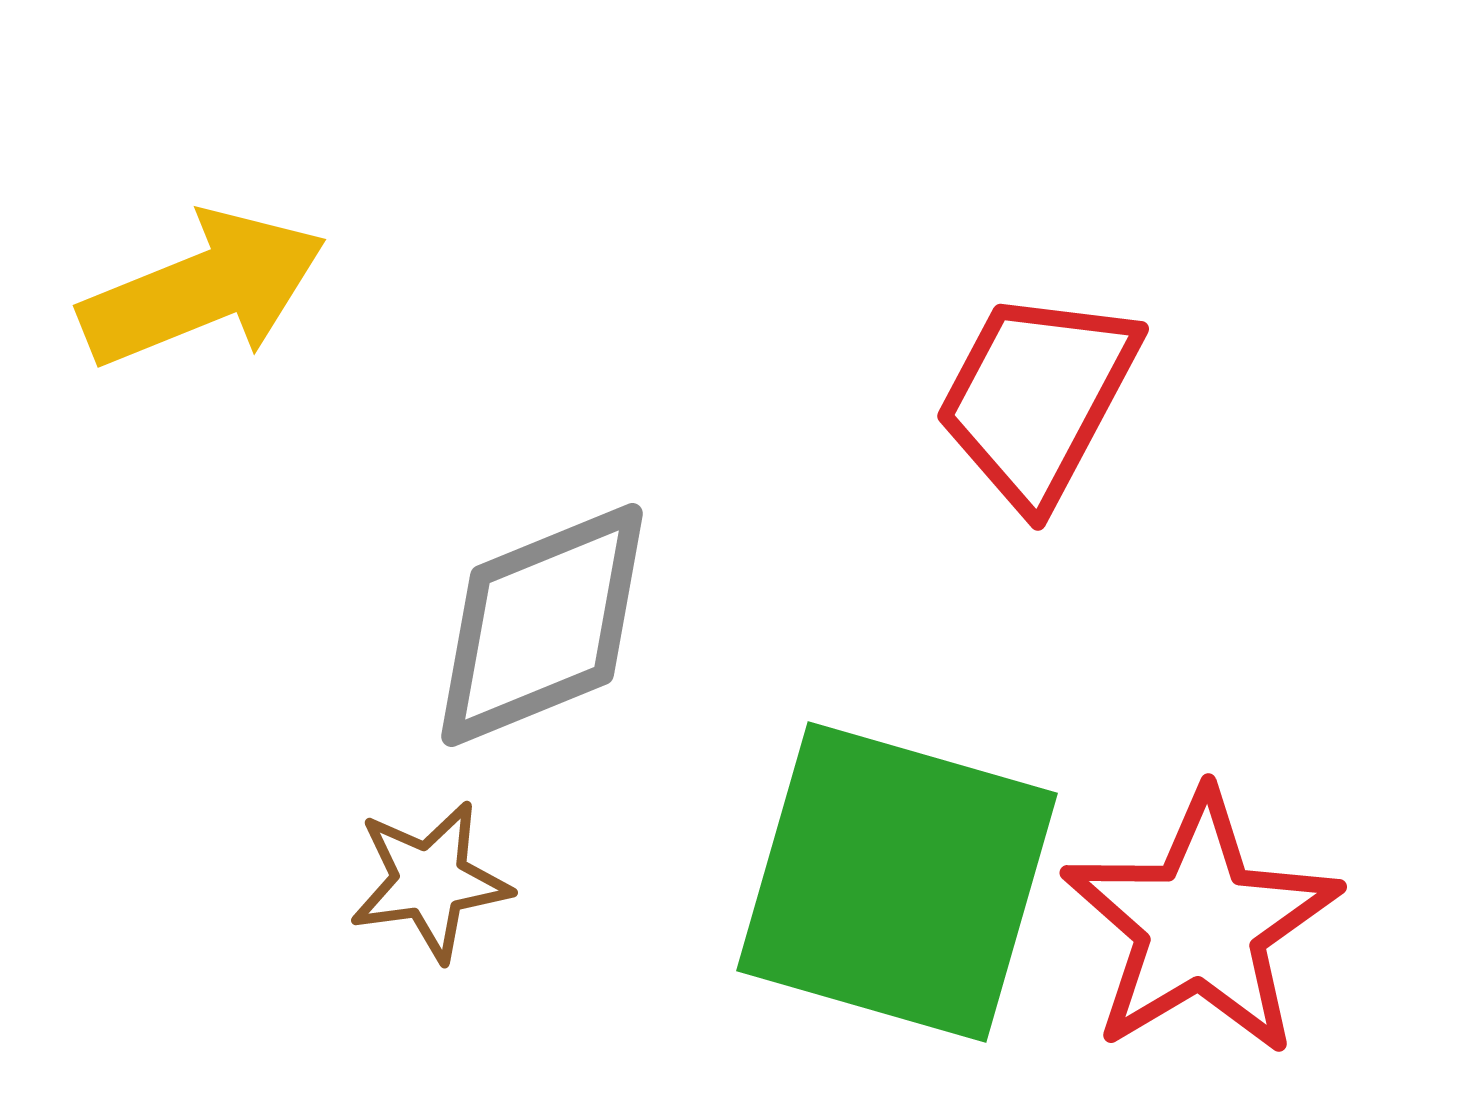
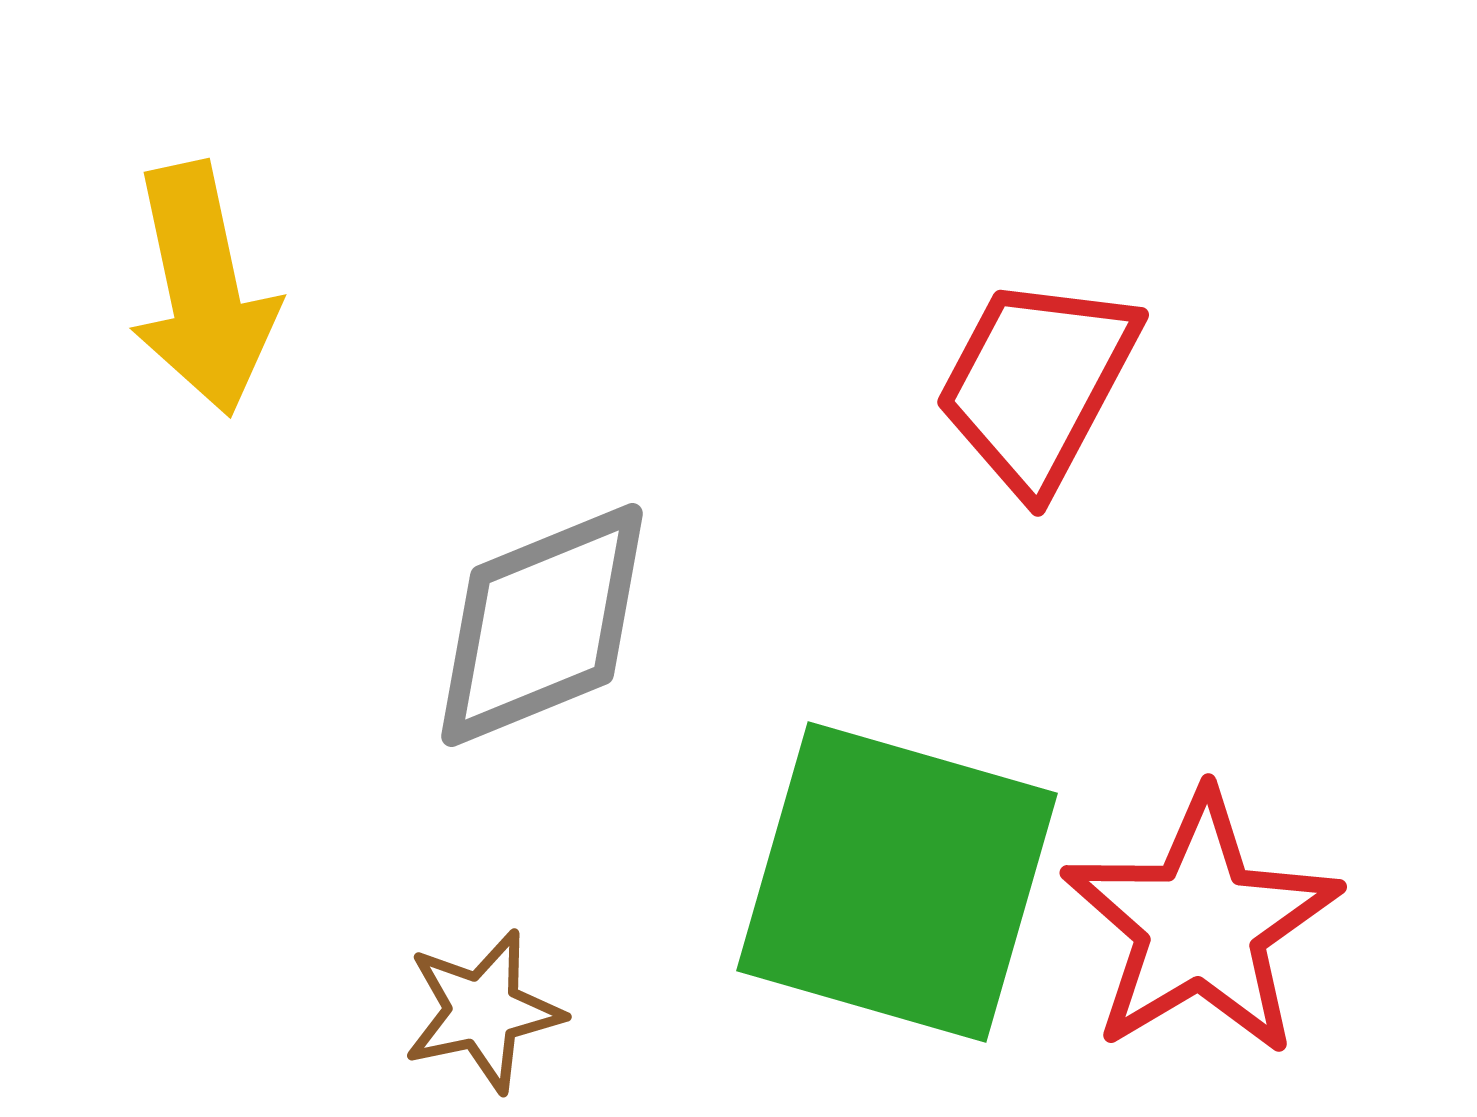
yellow arrow: rotated 100 degrees clockwise
red trapezoid: moved 14 px up
brown star: moved 53 px right, 130 px down; rotated 4 degrees counterclockwise
